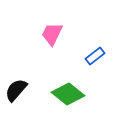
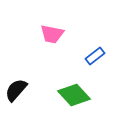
pink trapezoid: rotated 105 degrees counterclockwise
green diamond: moved 6 px right, 1 px down; rotated 8 degrees clockwise
